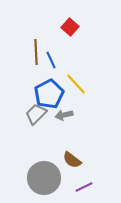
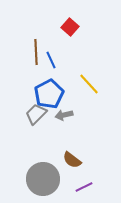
yellow line: moved 13 px right
gray circle: moved 1 px left, 1 px down
